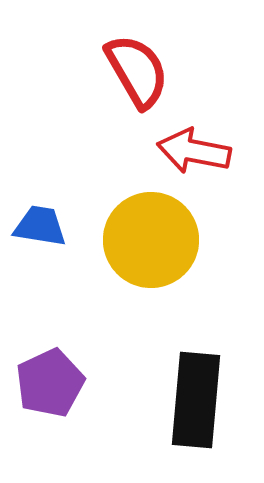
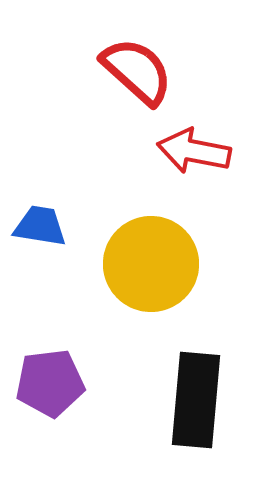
red semicircle: rotated 18 degrees counterclockwise
yellow circle: moved 24 px down
purple pentagon: rotated 18 degrees clockwise
